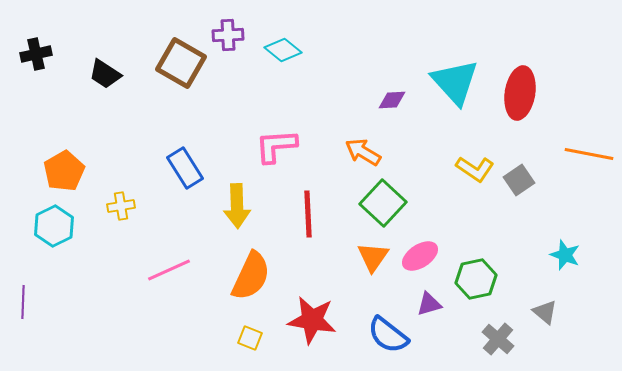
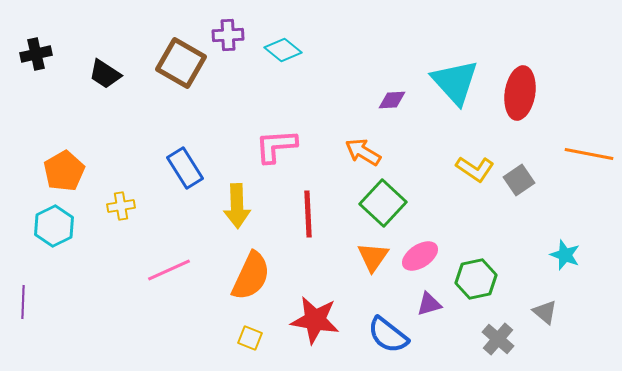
red star: moved 3 px right
